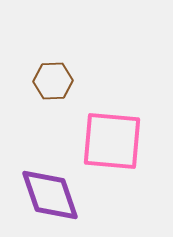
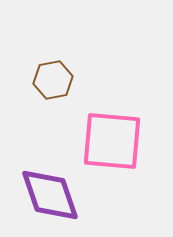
brown hexagon: moved 1 px up; rotated 9 degrees counterclockwise
